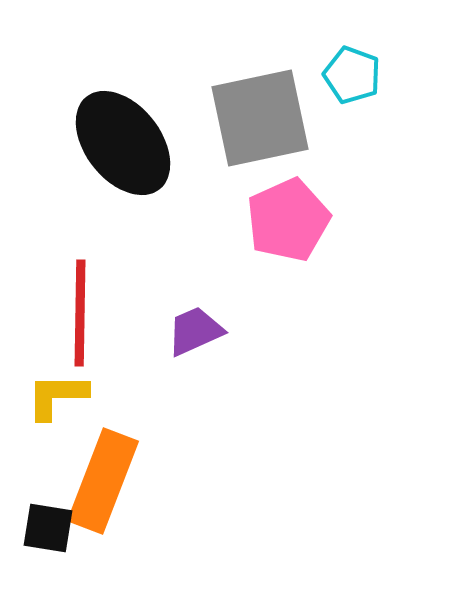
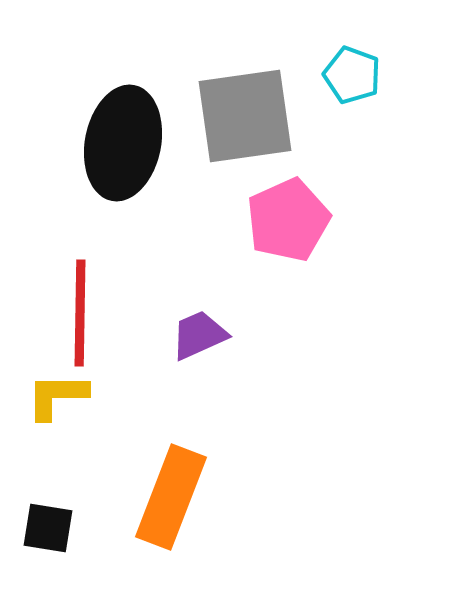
gray square: moved 15 px left, 2 px up; rotated 4 degrees clockwise
black ellipse: rotated 49 degrees clockwise
purple trapezoid: moved 4 px right, 4 px down
orange rectangle: moved 68 px right, 16 px down
